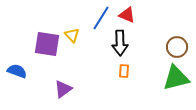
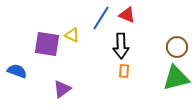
yellow triangle: rotated 21 degrees counterclockwise
black arrow: moved 1 px right, 3 px down
purple triangle: moved 1 px left
